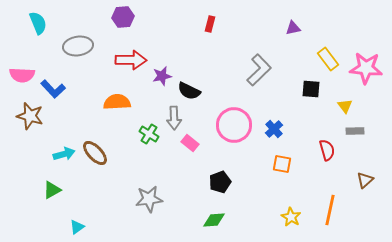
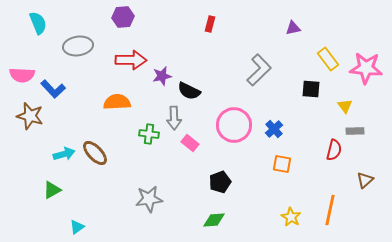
green cross: rotated 24 degrees counterclockwise
red semicircle: moved 7 px right; rotated 30 degrees clockwise
